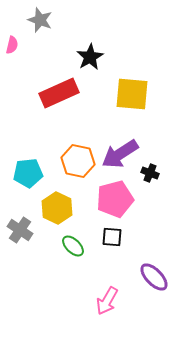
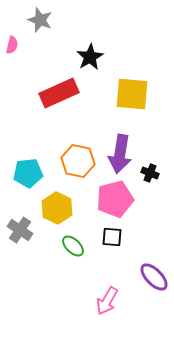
purple arrow: rotated 48 degrees counterclockwise
